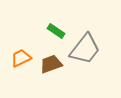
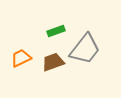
green rectangle: rotated 54 degrees counterclockwise
brown trapezoid: moved 2 px right, 2 px up
